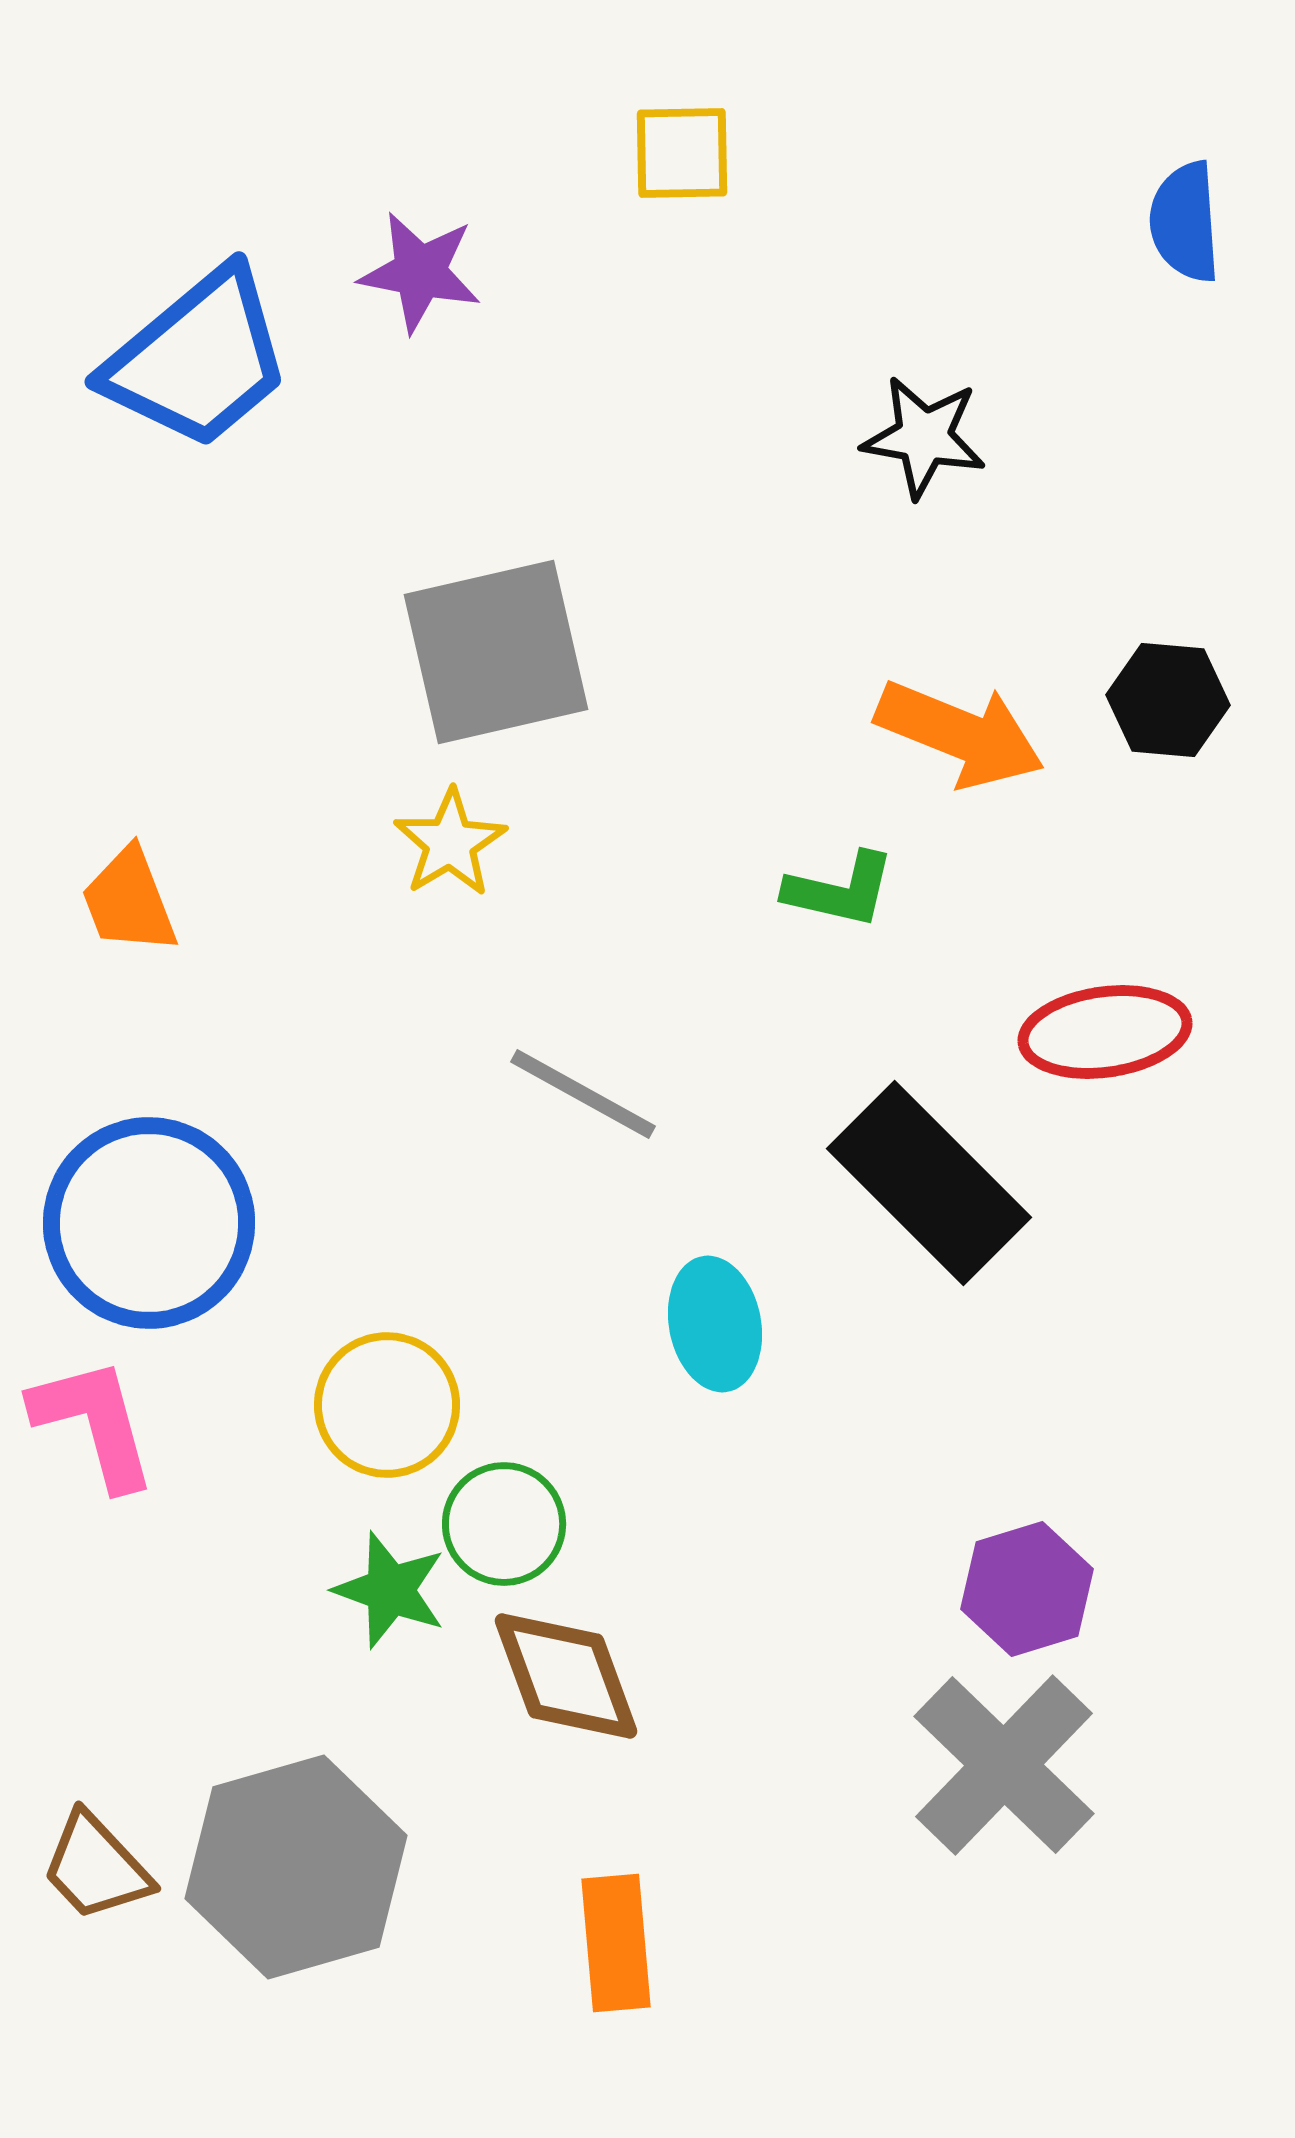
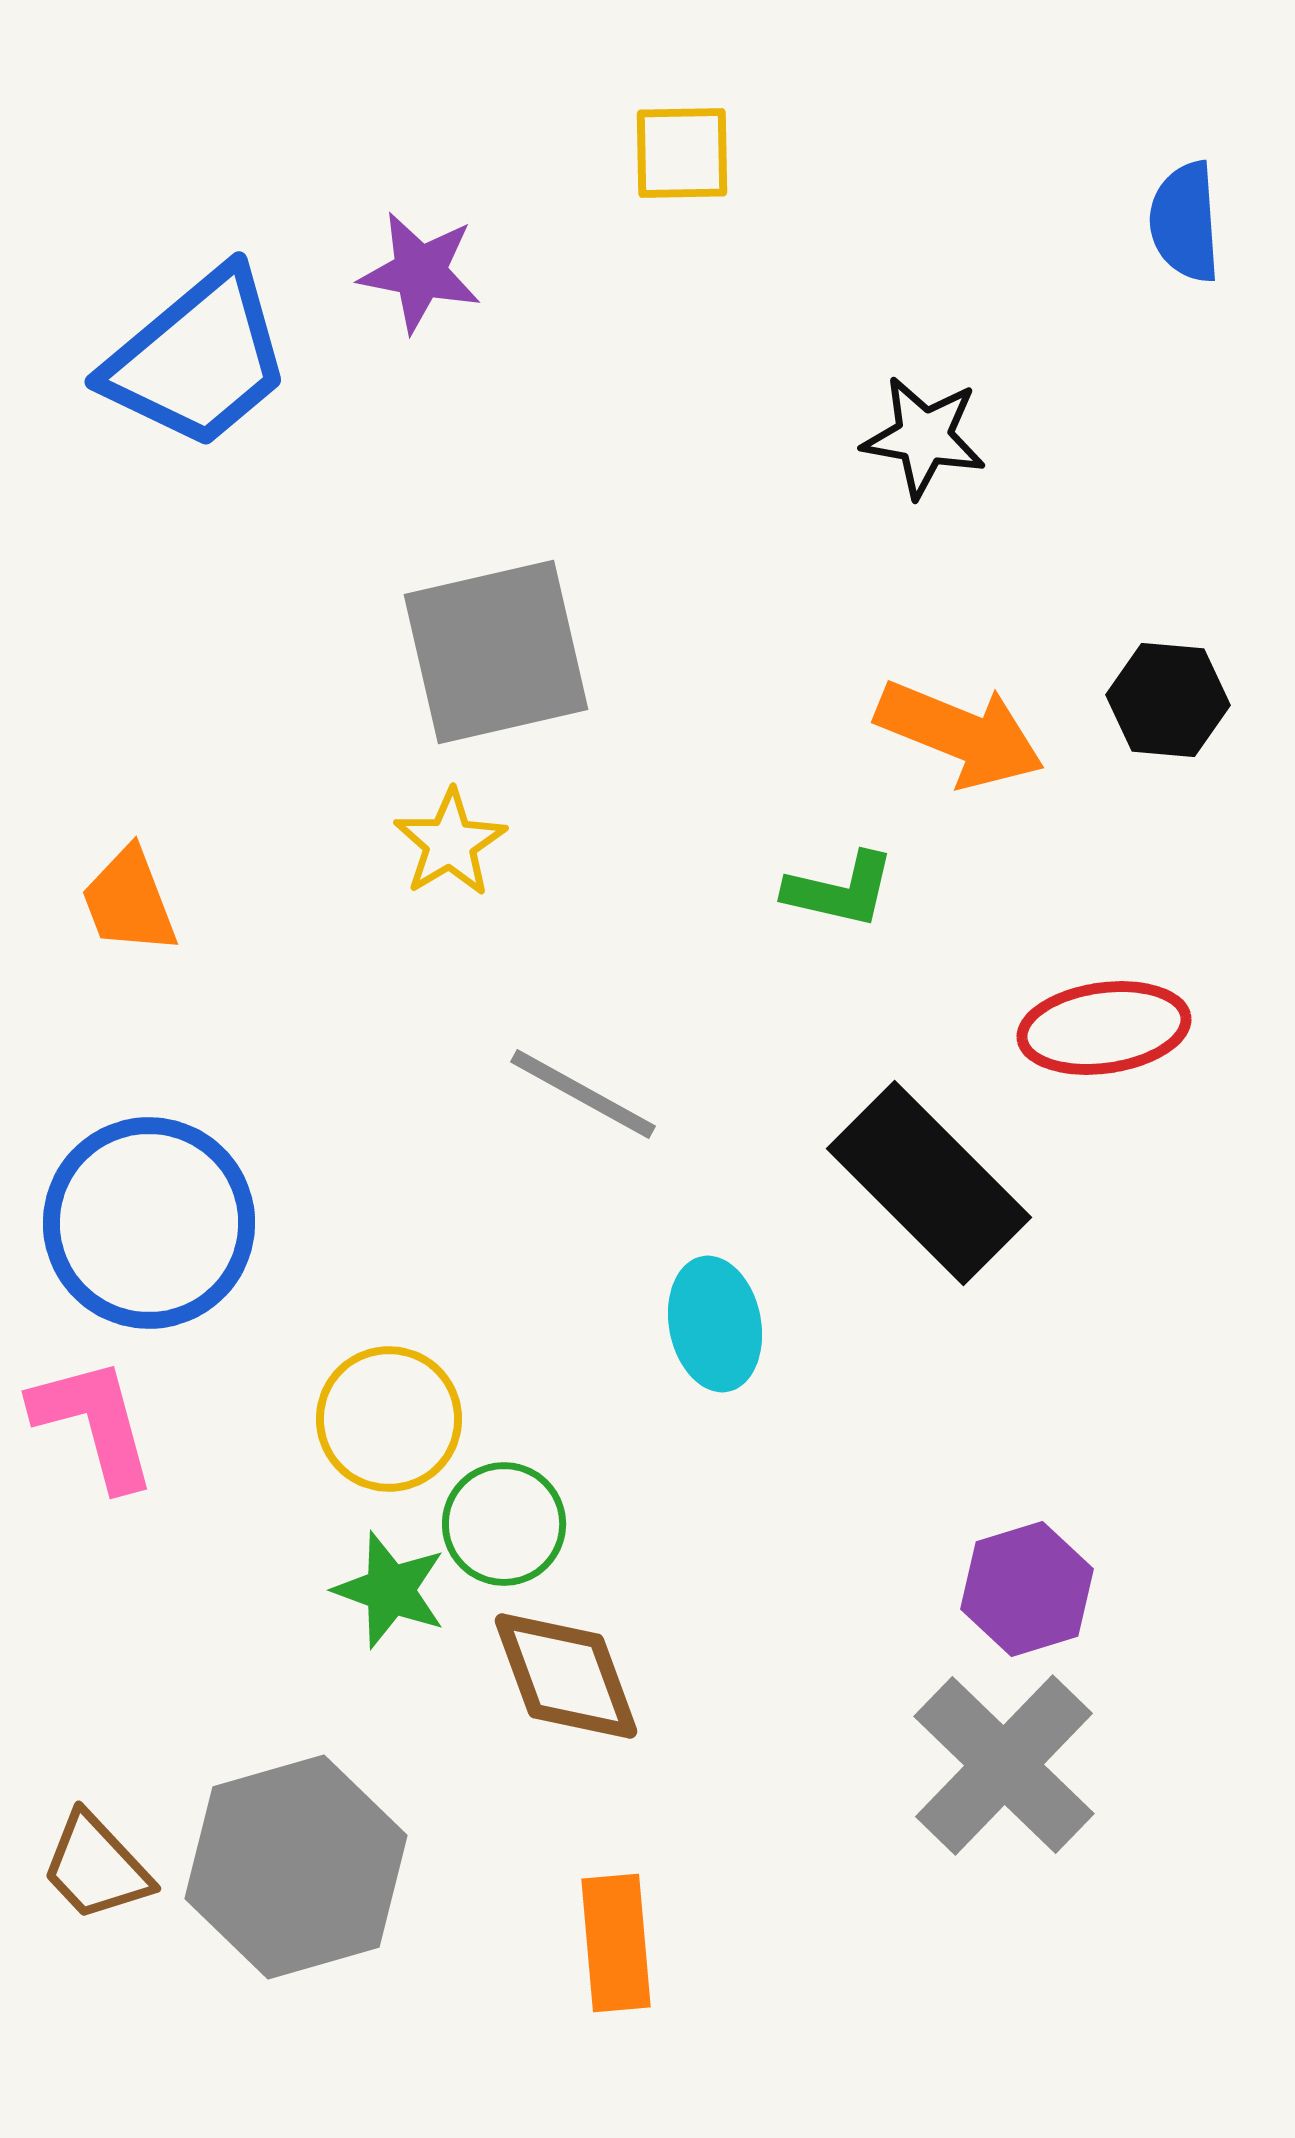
red ellipse: moved 1 px left, 4 px up
yellow circle: moved 2 px right, 14 px down
